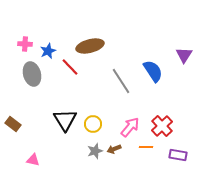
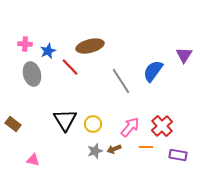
blue semicircle: rotated 110 degrees counterclockwise
